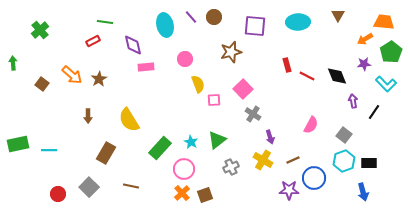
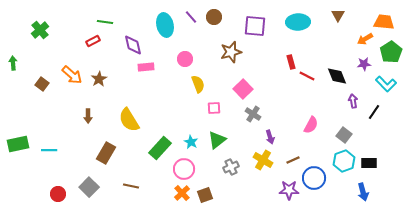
red rectangle at (287, 65): moved 4 px right, 3 px up
pink square at (214, 100): moved 8 px down
